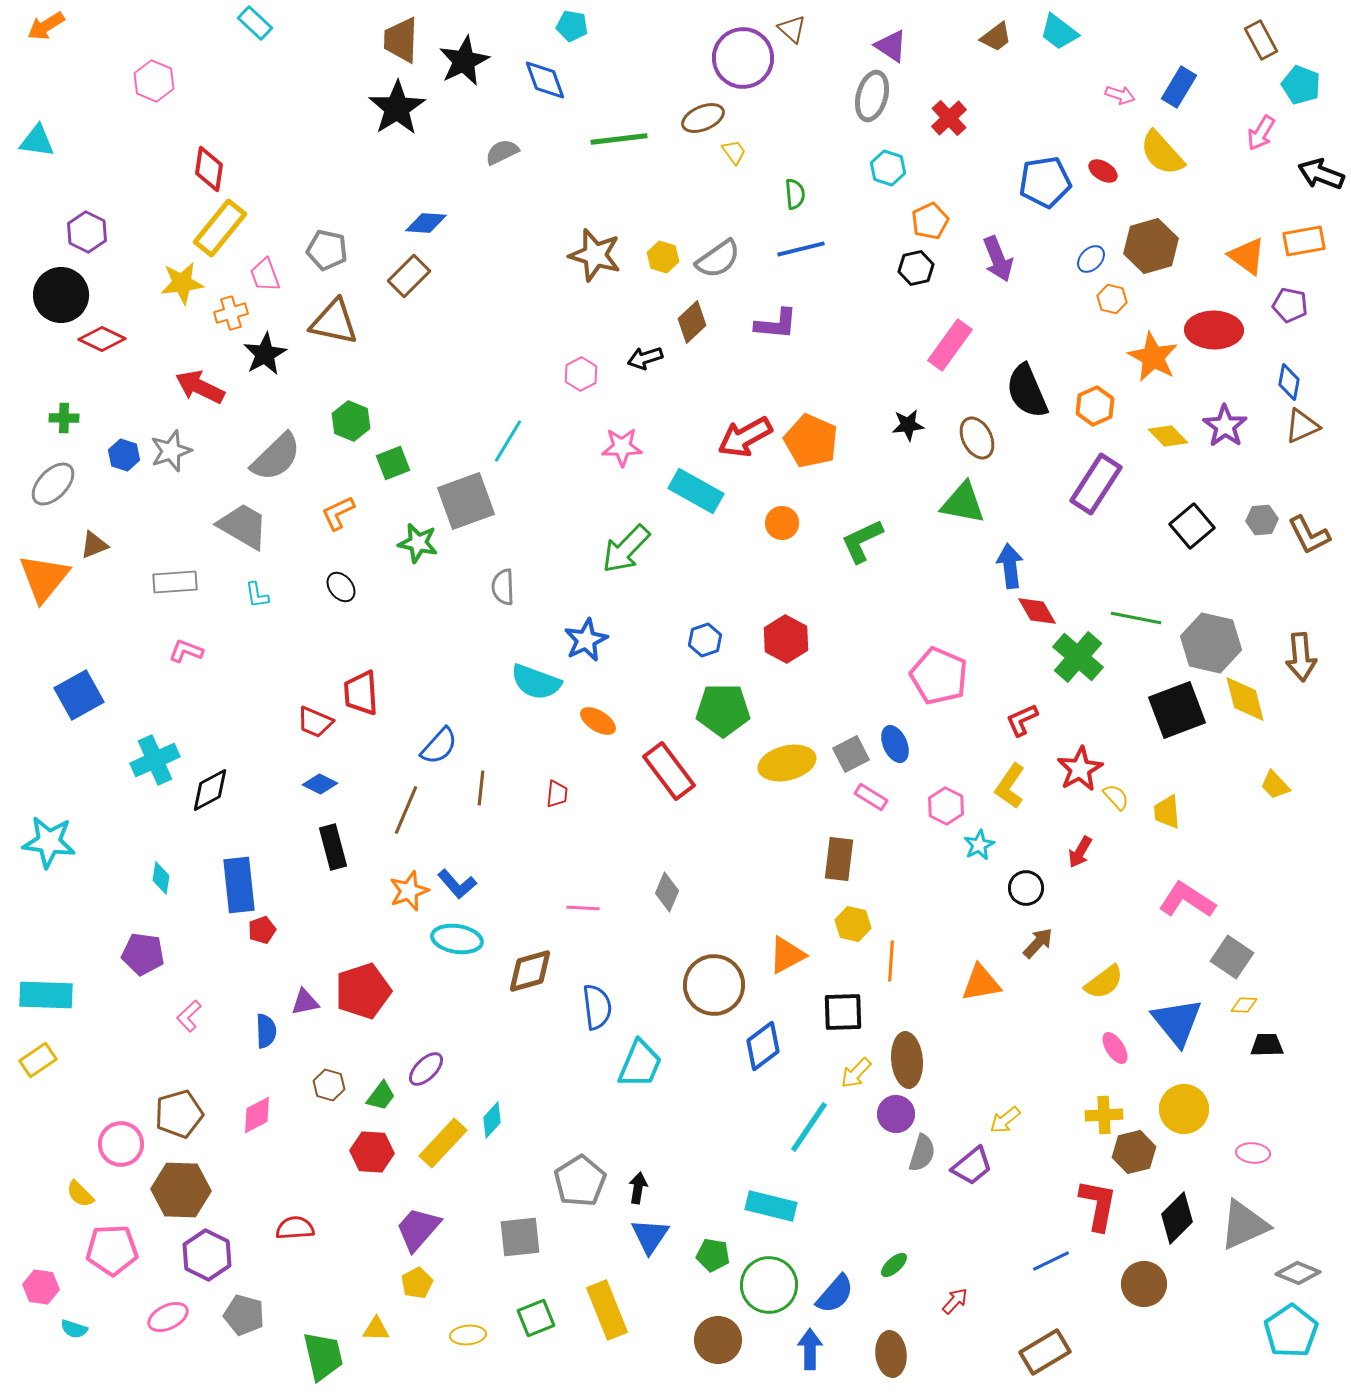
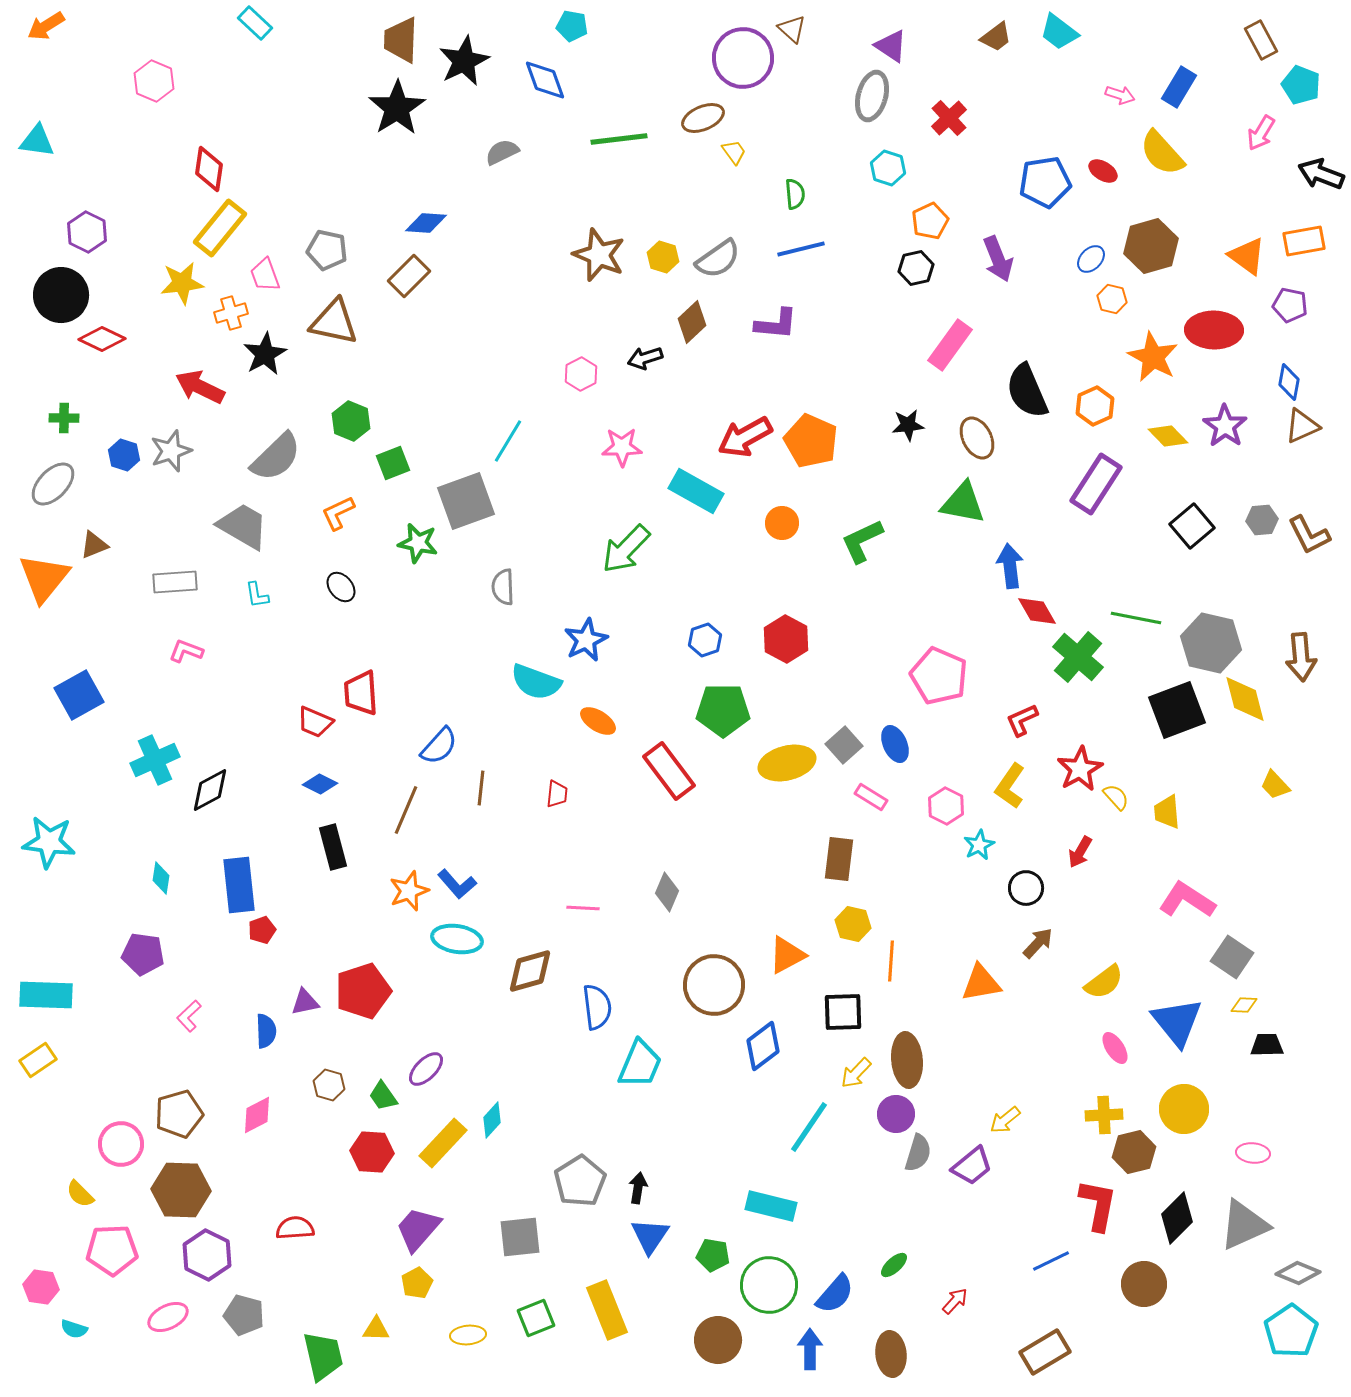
brown star at (595, 255): moved 4 px right; rotated 6 degrees clockwise
gray square at (851, 754): moved 7 px left, 9 px up; rotated 15 degrees counterclockwise
green trapezoid at (381, 1096): moved 2 px right; rotated 108 degrees clockwise
gray semicircle at (922, 1153): moved 4 px left
